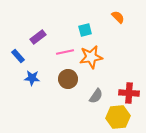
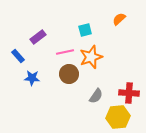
orange semicircle: moved 1 px right, 2 px down; rotated 88 degrees counterclockwise
orange star: rotated 10 degrees counterclockwise
brown circle: moved 1 px right, 5 px up
